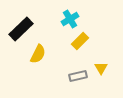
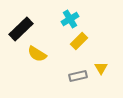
yellow rectangle: moved 1 px left
yellow semicircle: moved 1 px left; rotated 96 degrees clockwise
